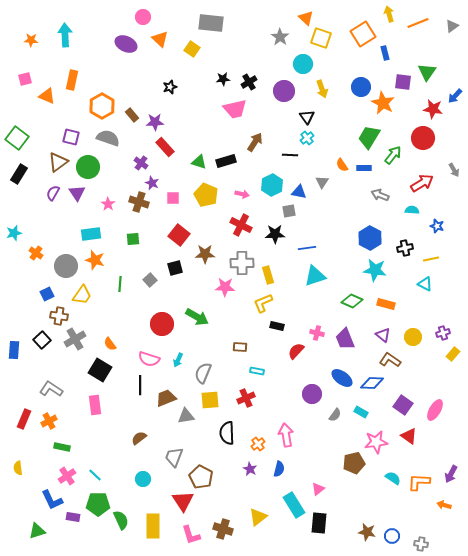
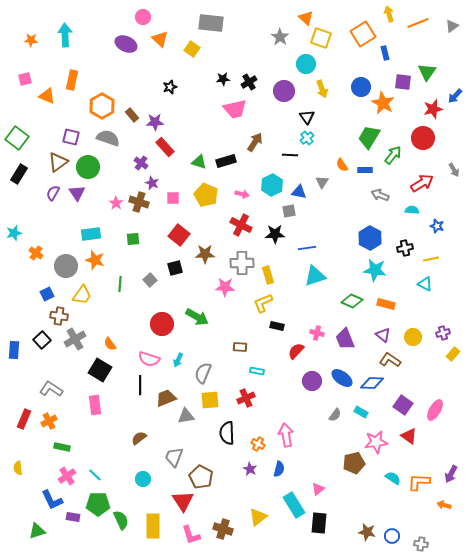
cyan circle at (303, 64): moved 3 px right
red star at (433, 109): rotated 24 degrees counterclockwise
blue rectangle at (364, 168): moved 1 px right, 2 px down
pink star at (108, 204): moved 8 px right, 1 px up
purple circle at (312, 394): moved 13 px up
orange cross at (258, 444): rotated 24 degrees counterclockwise
